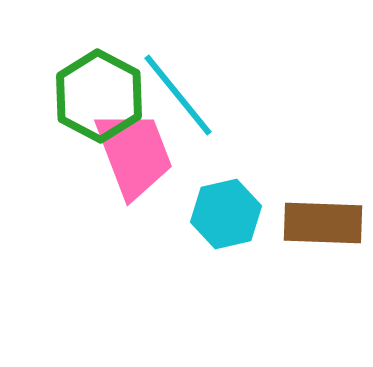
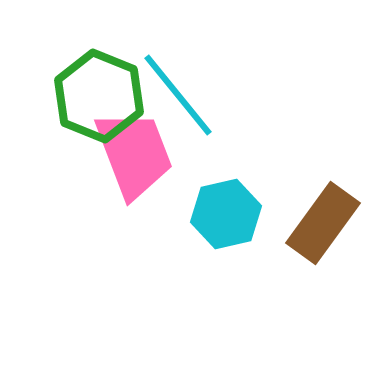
green hexagon: rotated 6 degrees counterclockwise
brown rectangle: rotated 56 degrees counterclockwise
